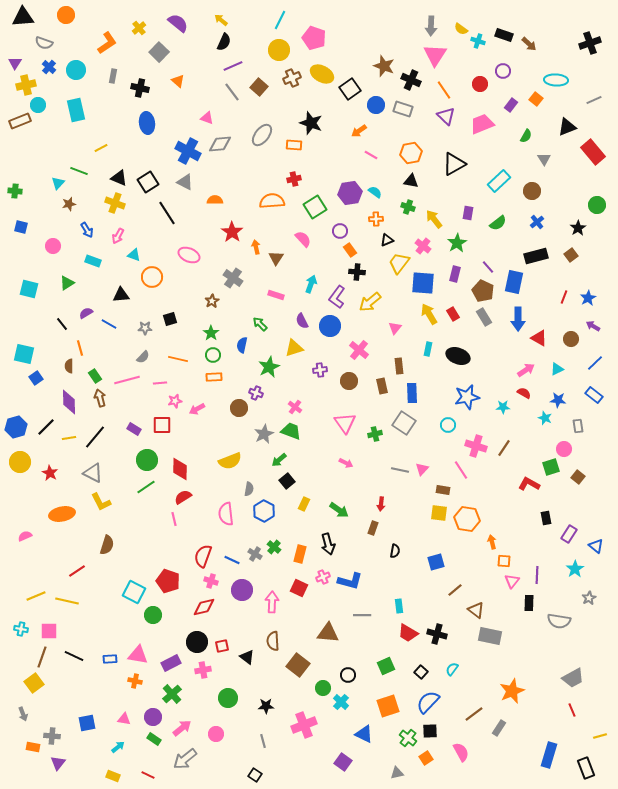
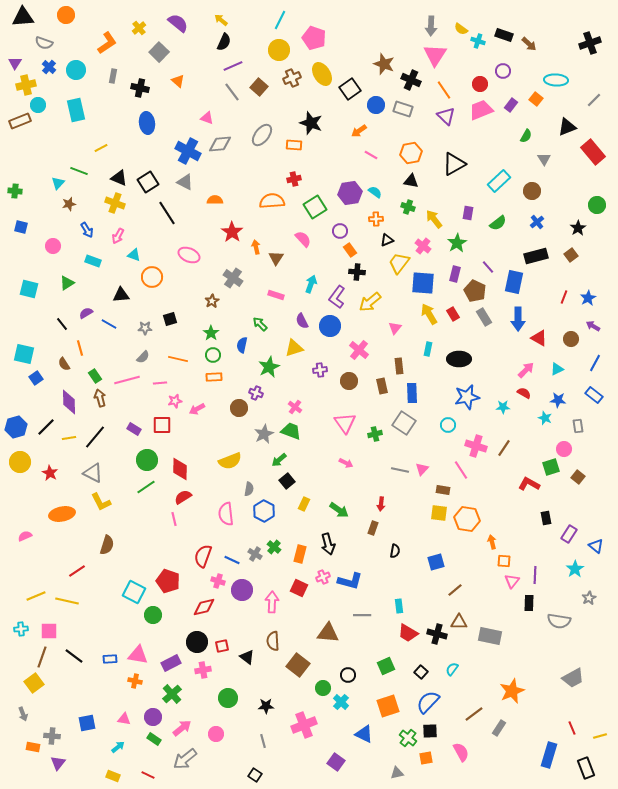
brown star at (384, 66): moved 2 px up
yellow ellipse at (322, 74): rotated 30 degrees clockwise
gray line at (594, 100): rotated 21 degrees counterclockwise
pink trapezoid at (482, 124): moved 1 px left, 14 px up
brown pentagon at (483, 291): moved 8 px left
black ellipse at (458, 356): moved 1 px right, 3 px down; rotated 20 degrees counterclockwise
blue line at (595, 363): rotated 18 degrees counterclockwise
brown semicircle at (69, 366): moved 5 px left, 2 px up; rotated 32 degrees counterclockwise
pink arrow at (526, 370): rotated 12 degrees counterclockwise
purple line at (537, 575): moved 2 px left
pink cross at (211, 581): moved 7 px right
brown triangle at (476, 610): moved 17 px left, 12 px down; rotated 36 degrees counterclockwise
cyan cross at (21, 629): rotated 16 degrees counterclockwise
black line at (74, 656): rotated 12 degrees clockwise
red line at (572, 710): moved 18 px down
orange square at (426, 758): rotated 24 degrees clockwise
purple square at (343, 762): moved 7 px left
